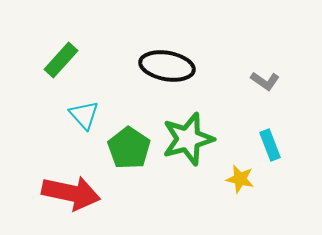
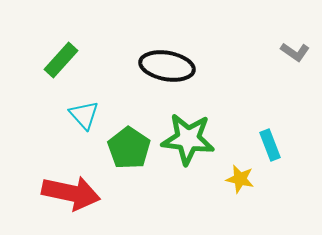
gray L-shape: moved 30 px right, 29 px up
green star: rotated 22 degrees clockwise
